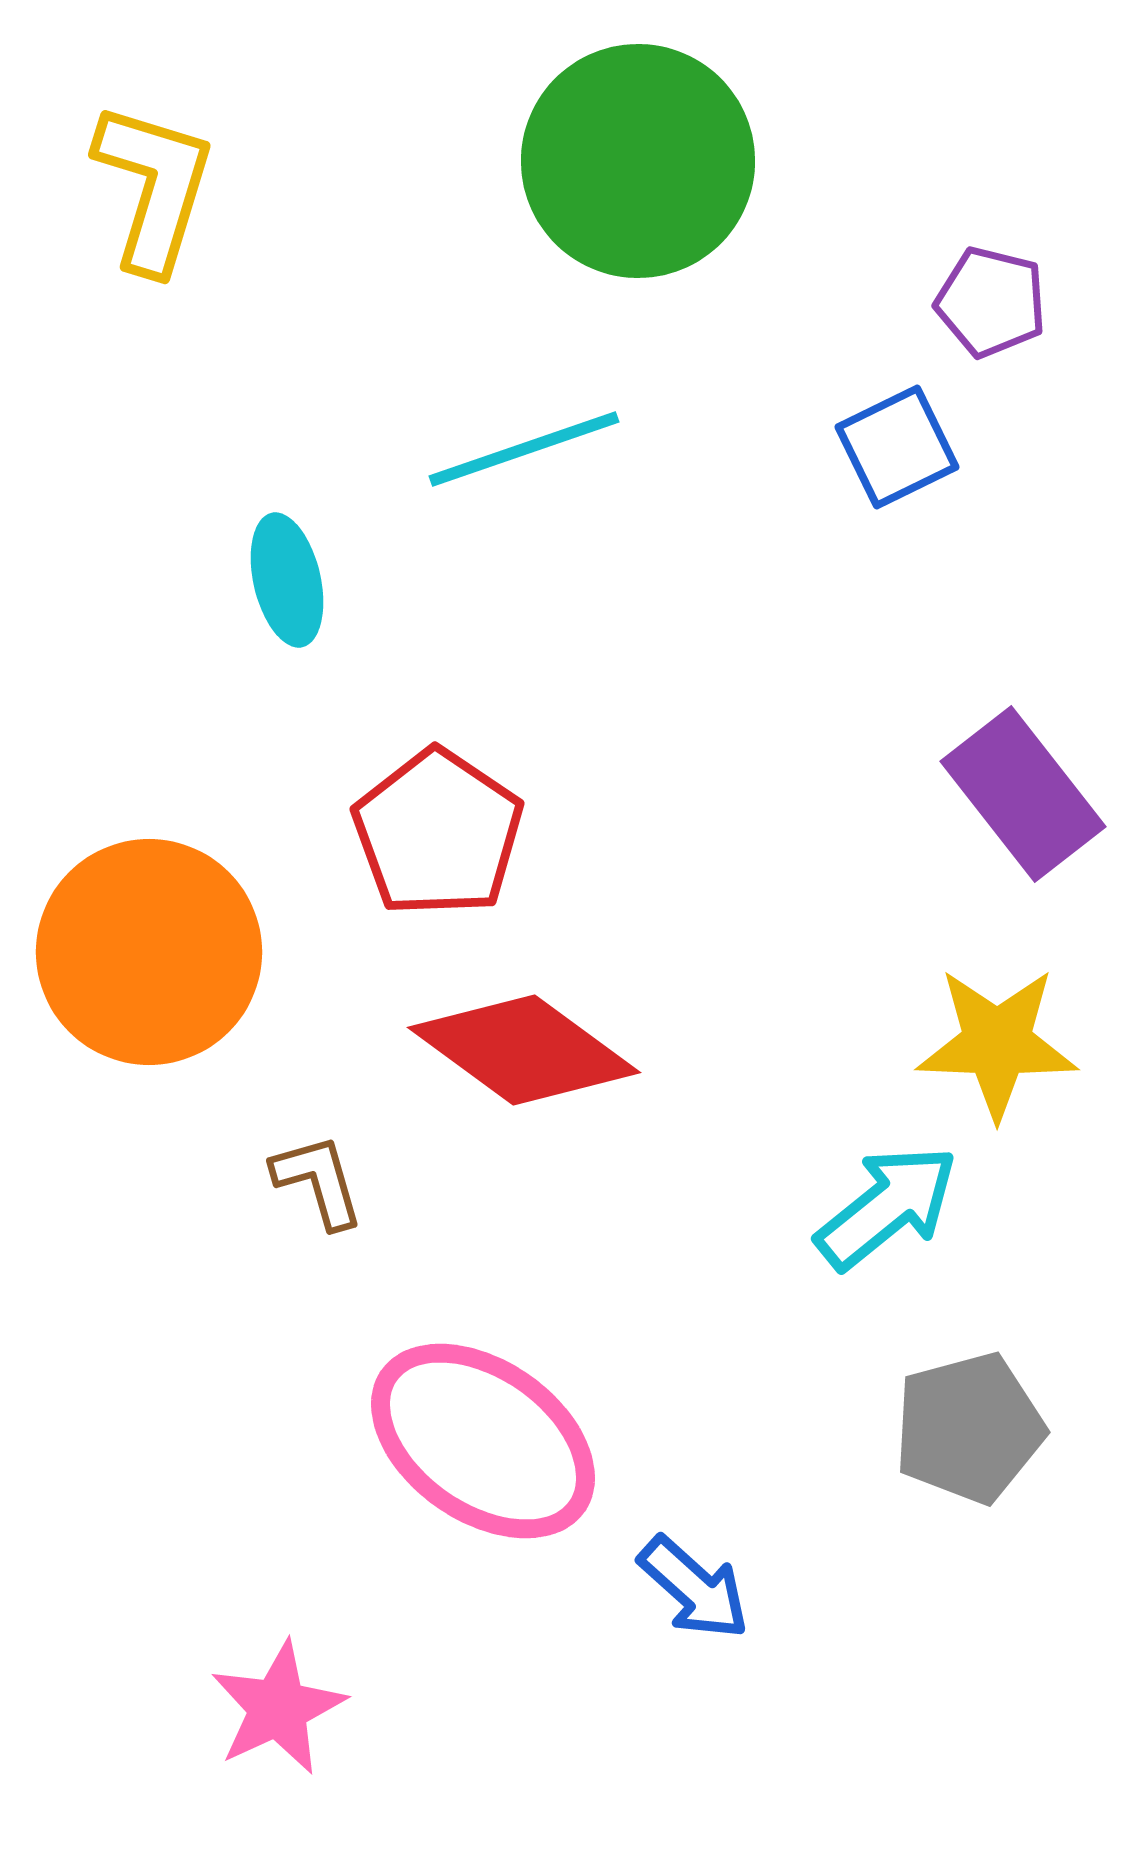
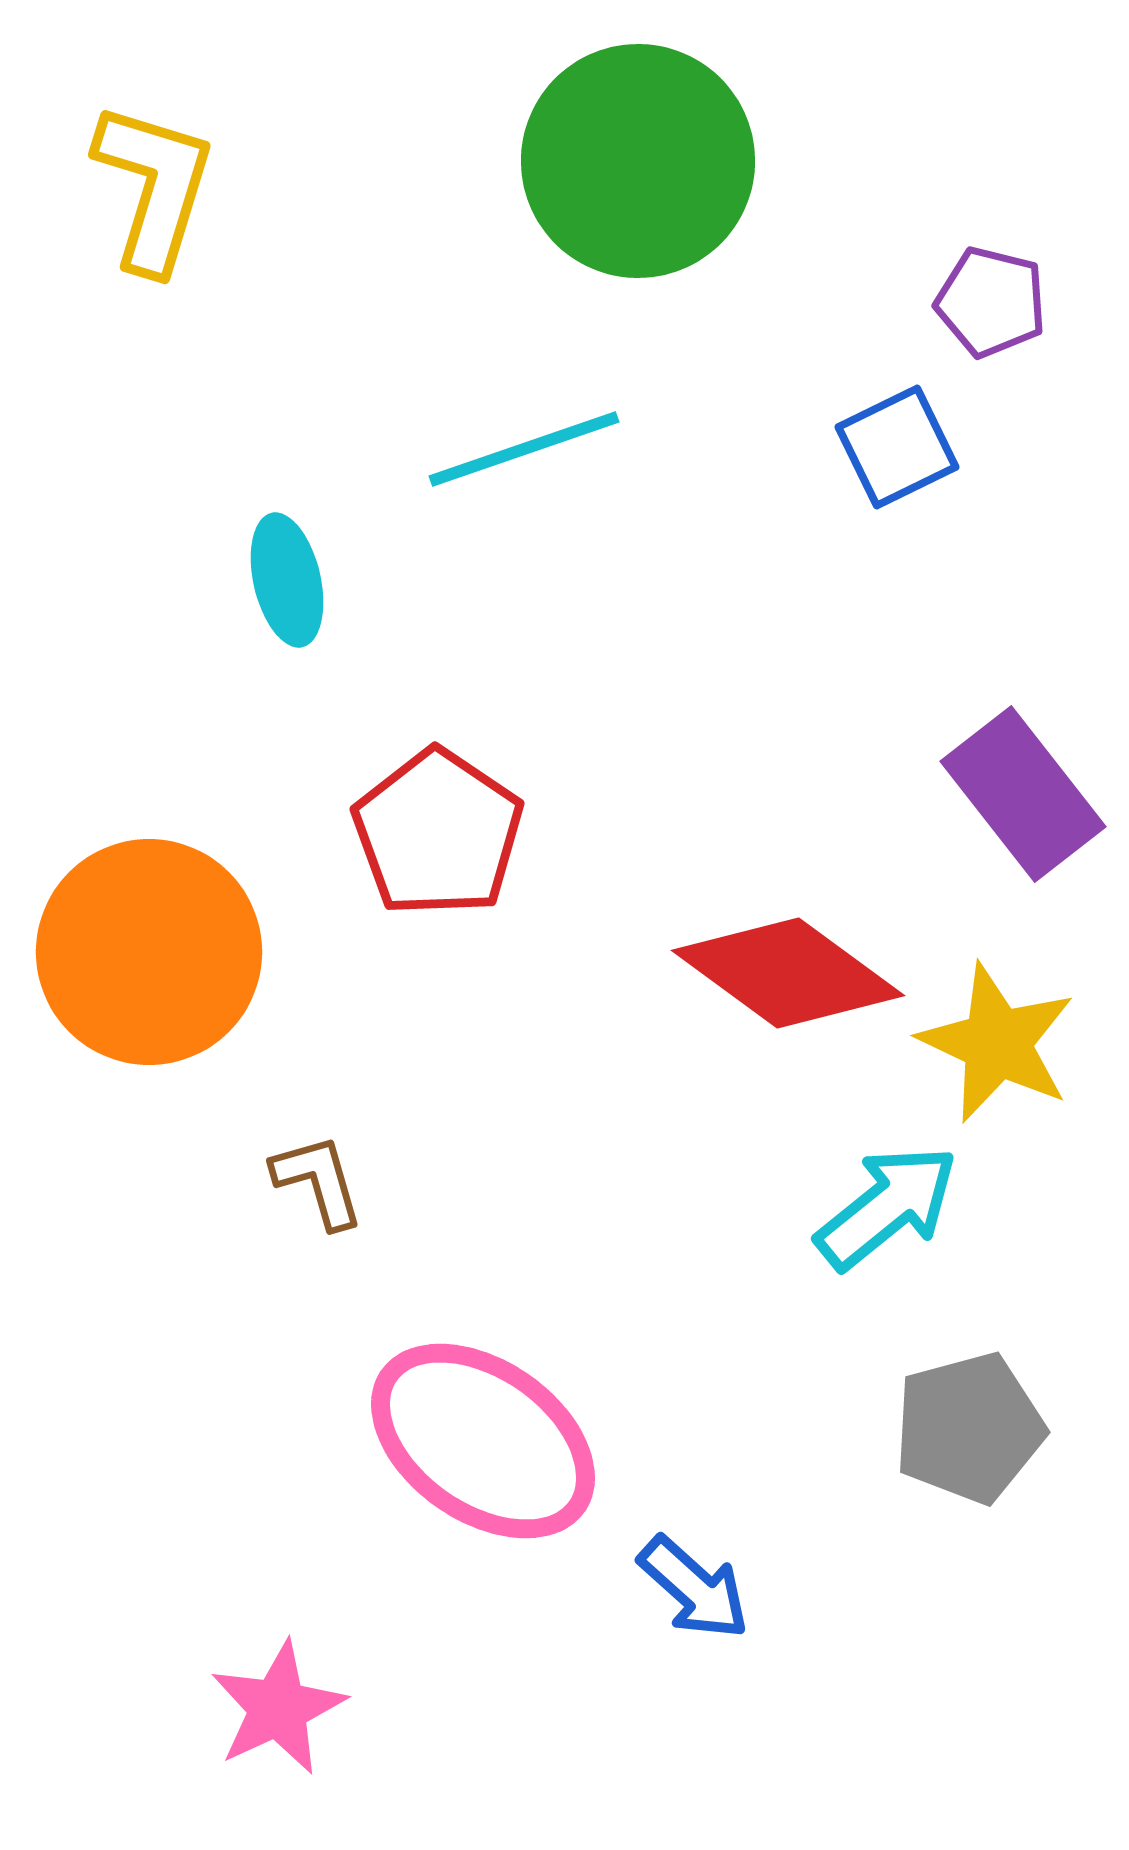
yellow star: rotated 23 degrees clockwise
red diamond: moved 264 px right, 77 px up
